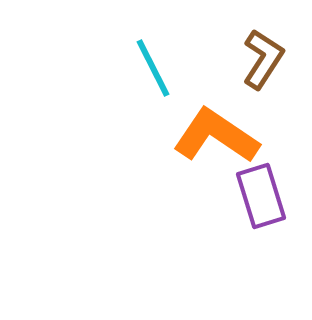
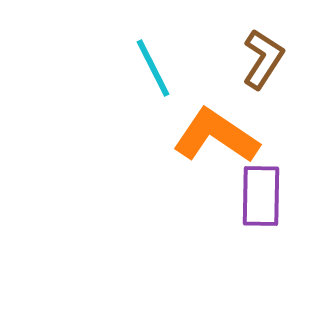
purple rectangle: rotated 18 degrees clockwise
